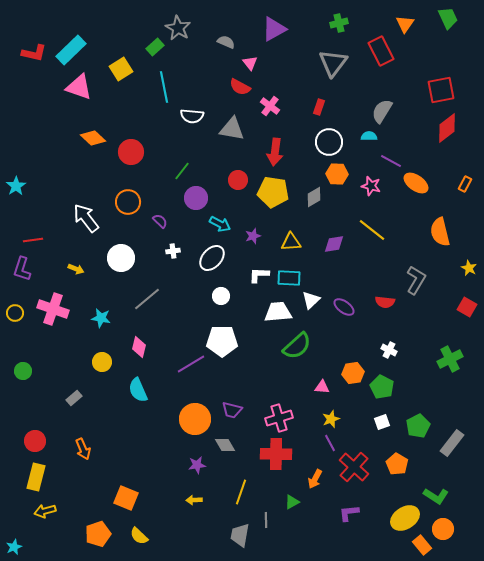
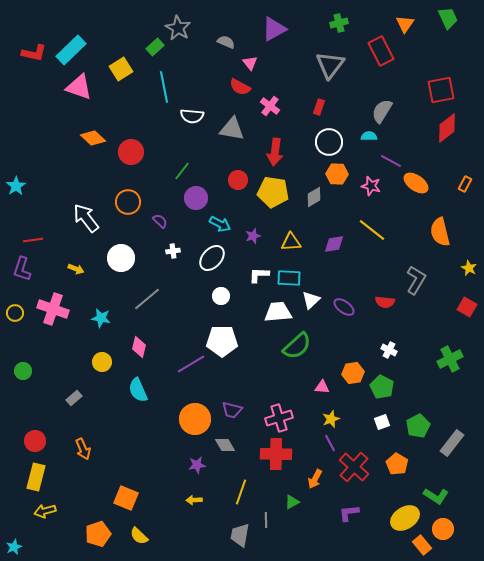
gray triangle at (333, 63): moved 3 px left, 2 px down
